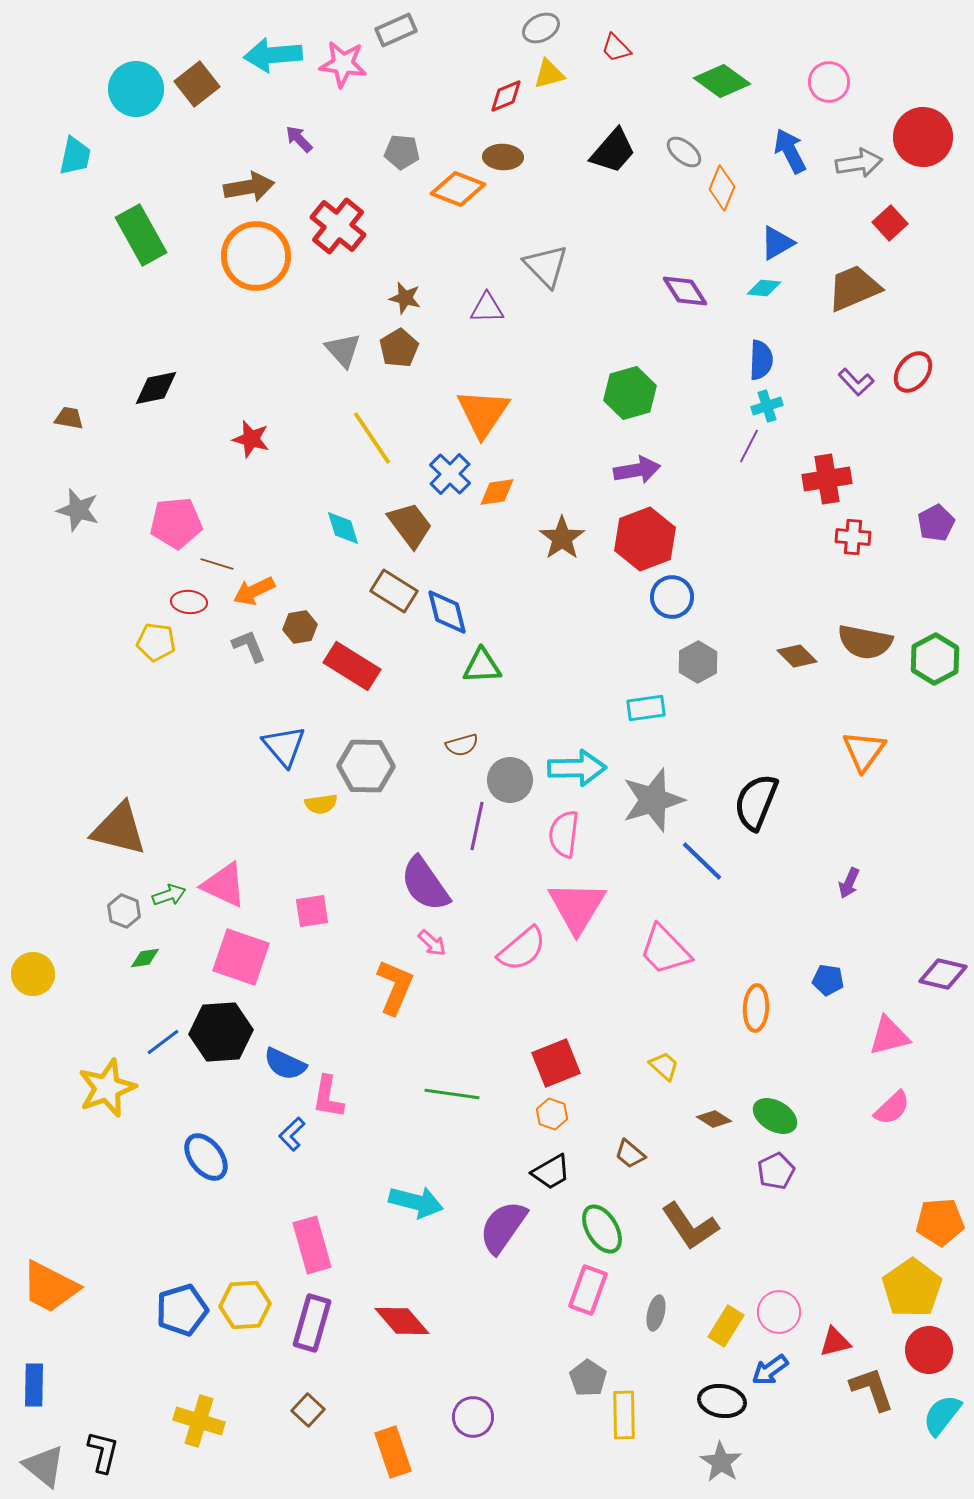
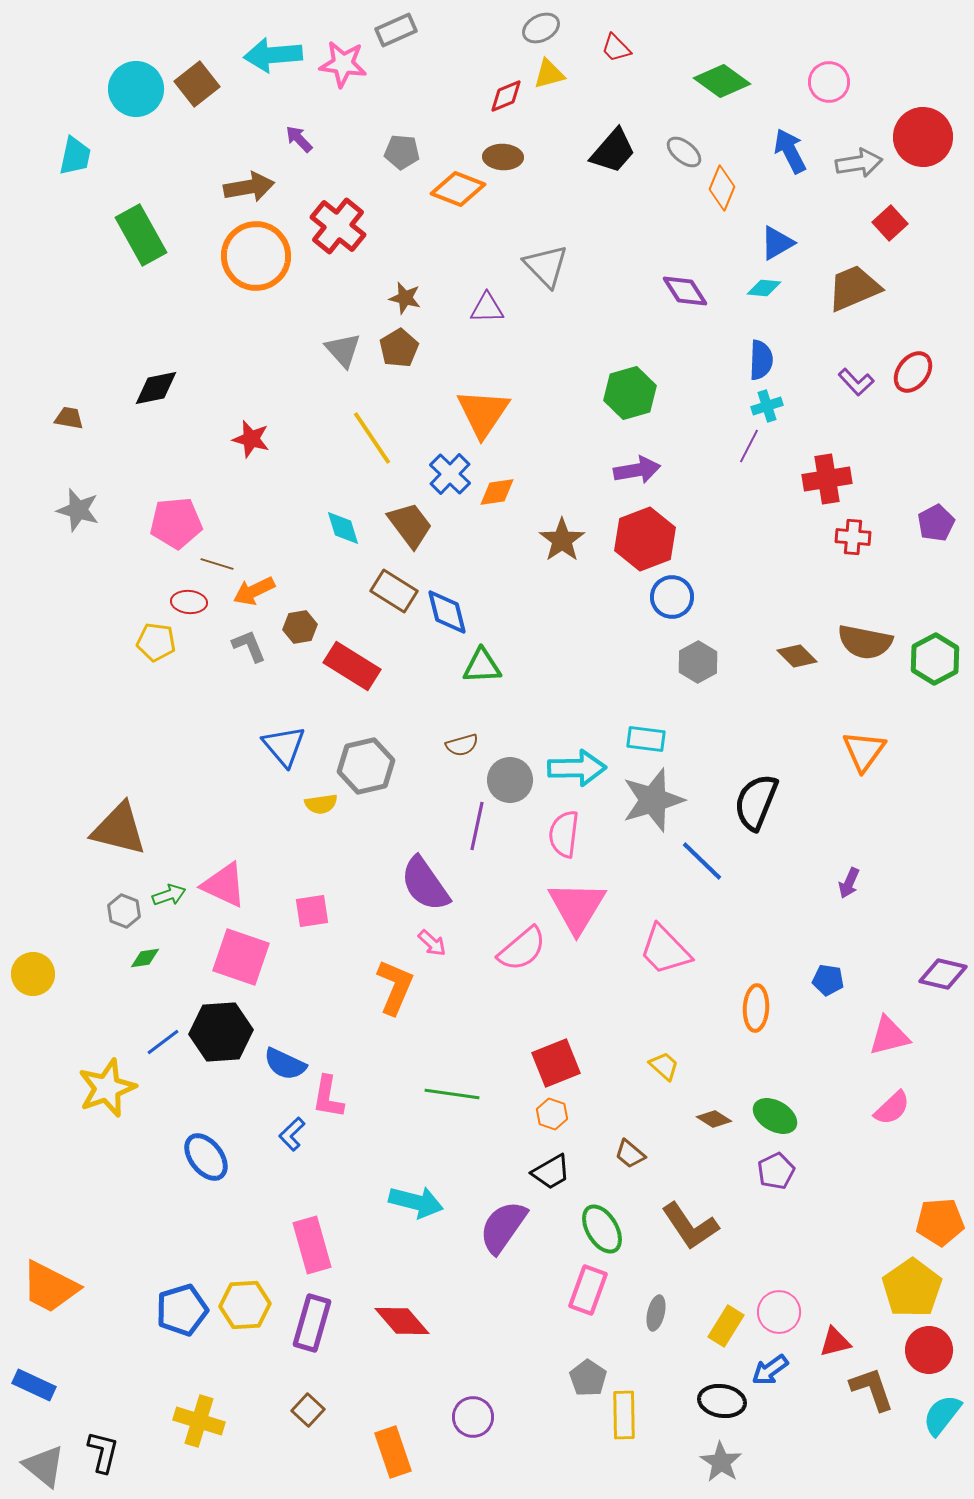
brown star at (562, 538): moved 2 px down
cyan rectangle at (646, 708): moved 31 px down; rotated 15 degrees clockwise
gray hexagon at (366, 766): rotated 14 degrees counterclockwise
blue rectangle at (34, 1385): rotated 66 degrees counterclockwise
